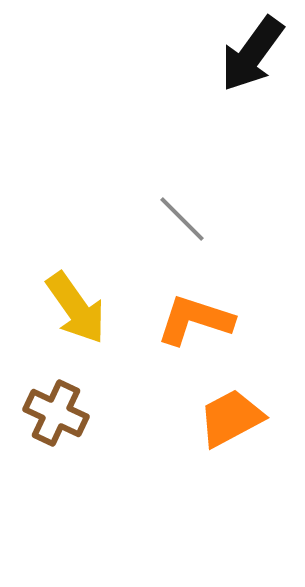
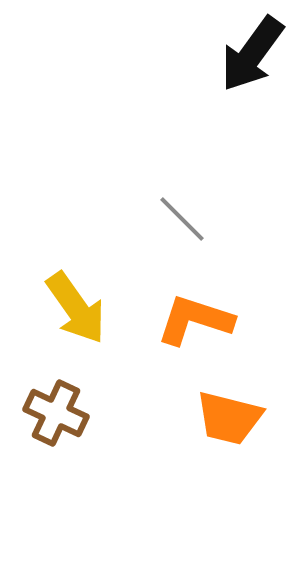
orange trapezoid: moved 2 px left; rotated 138 degrees counterclockwise
